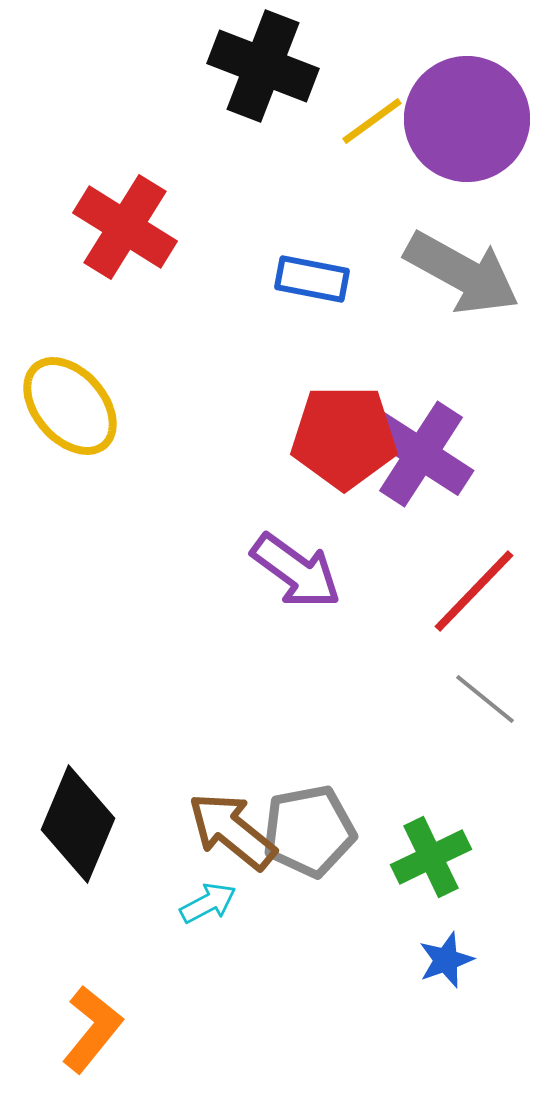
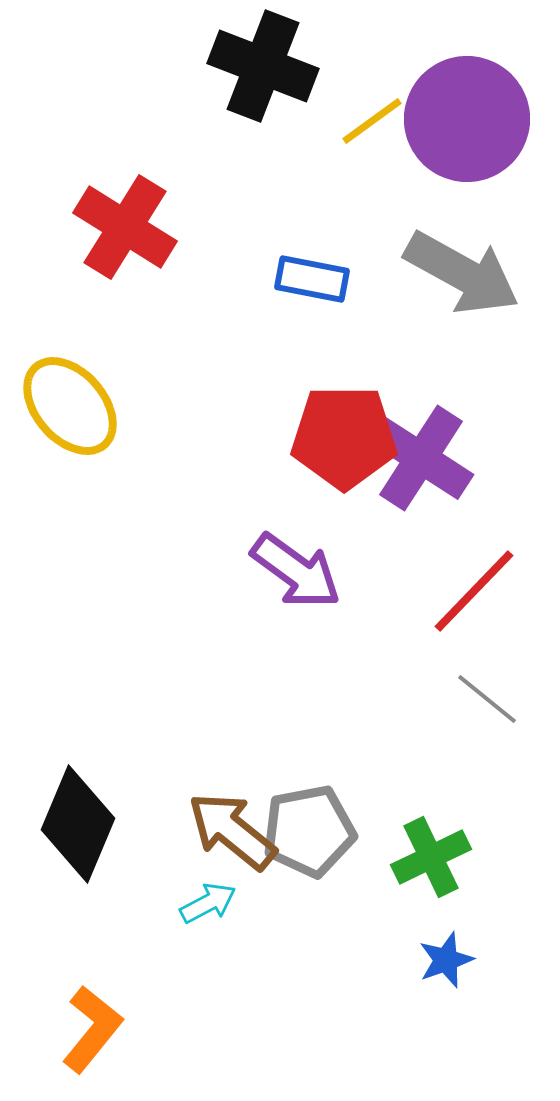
purple cross: moved 4 px down
gray line: moved 2 px right
